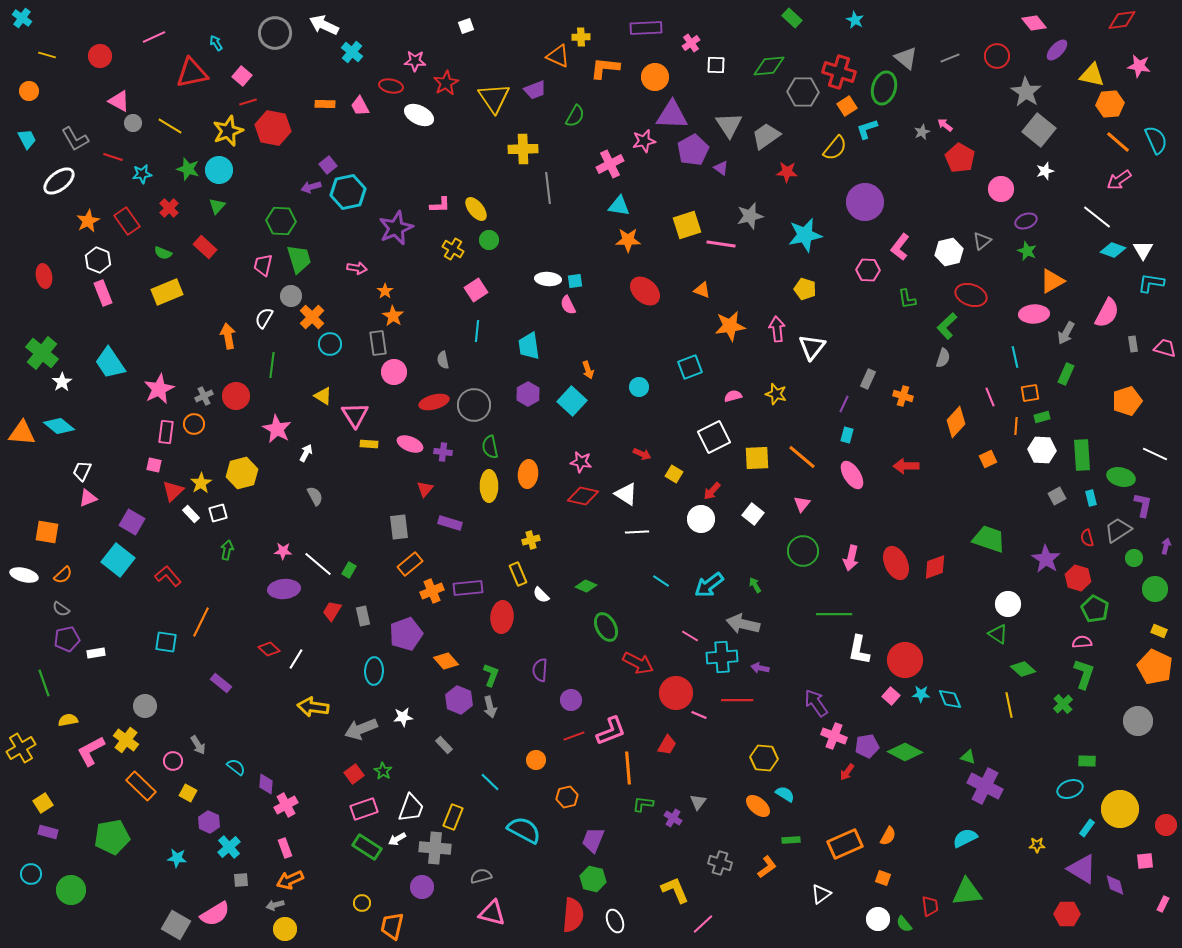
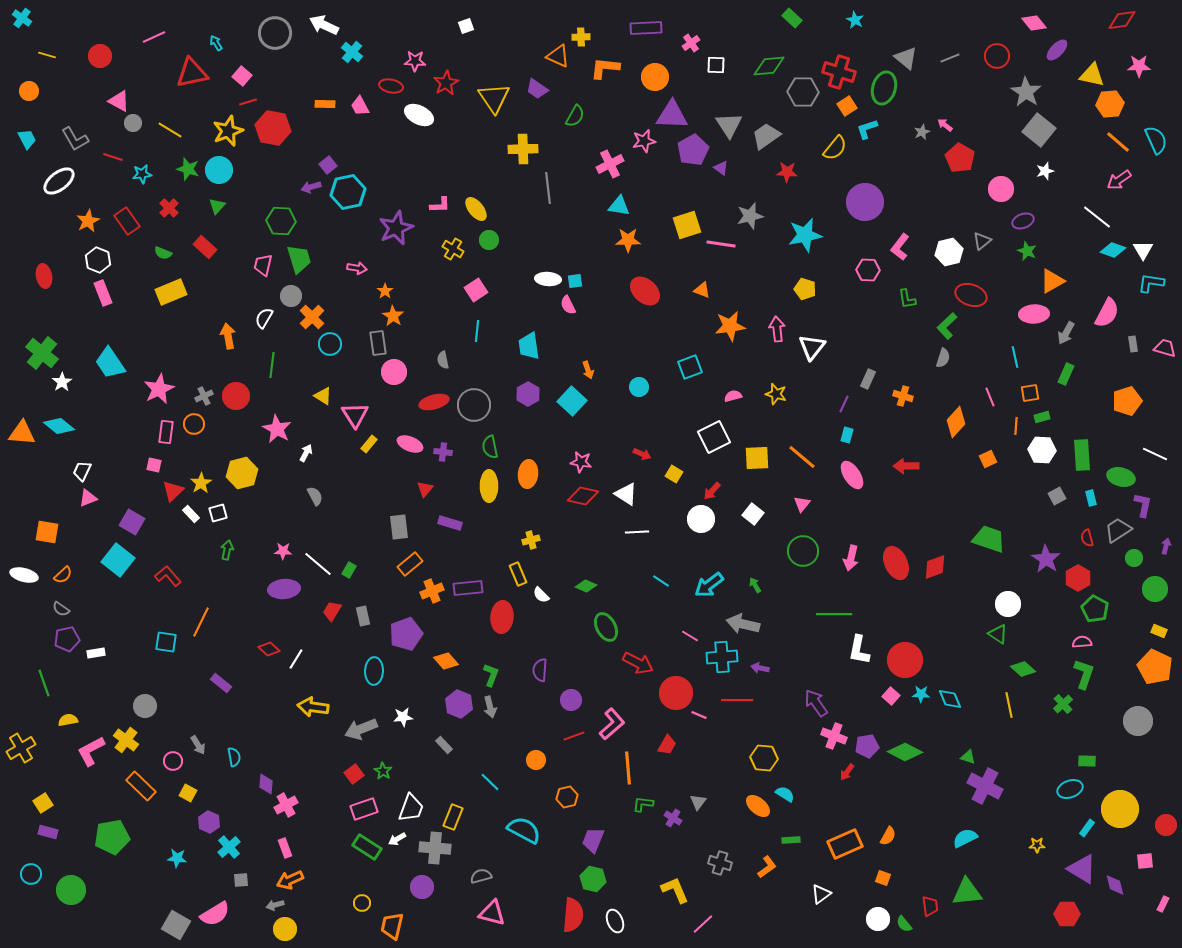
pink star at (1139, 66): rotated 10 degrees counterclockwise
purple trapezoid at (535, 90): moved 2 px right, 1 px up; rotated 55 degrees clockwise
yellow line at (170, 126): moved 4 px down
purple ellipse at (1026, 221): moved 3 px left
yellow rectangle at (167, 292): moved 4 px right
yellow rectangle at (369, 444): rotated 54 degrees counterclockwise
red hexagon at (1078, 578): rotated 15 degrees clockwise
purple hexagon at (459, 700): moved 4 px down
pink L-shape at (611, 731): moved 1 px right, 7 px up; rotated 20 degrees counterclockwise
cyan semicircle at (236, 767): moved 2 px left, 10 px up; rotated 42 degrees clockwise
